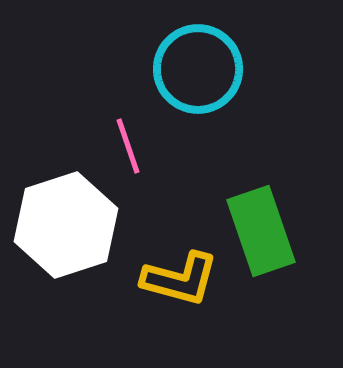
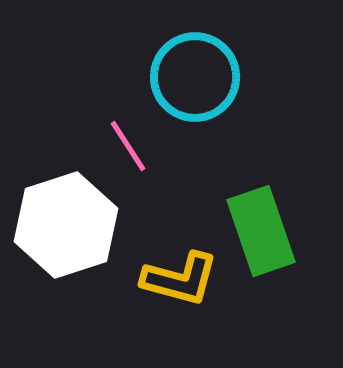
cyan circle: moved 3 px left, 8 px down
pink line: rotated 14 degrees counterclockwise
